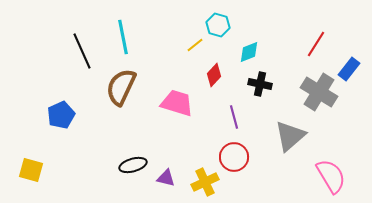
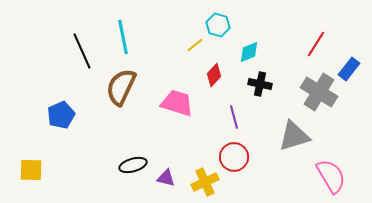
gray triangle: moved 4 px right; rotated 24 degrees clockwise
yellow square: rotated 15 degrees counterclockwise
